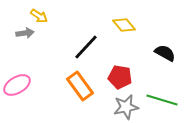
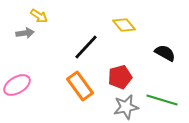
red pentagon: rotated 25 degrees counterclockwise
